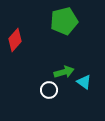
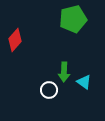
green pentagon: moved 9 px right, 2 px up
green arrow: rotated 108 degrees clockwise
